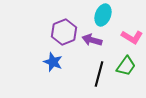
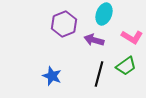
cyan ellipse: moved 1 px right, 1 px up
purple hexagon: moved 8 px up
purple arrow: moved 2 px right
blue star: moved 1 px left, 14 px down
green trapezoid: rotated 20 degrees clockwise
